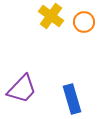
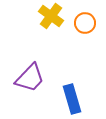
orange circle: moved 1 px right, 1 px down
purple trapezoid: moved 8 px right, 11 px up
